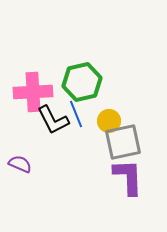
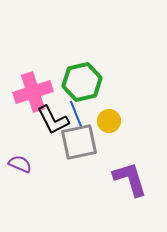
pink cross: rotated 15 degrees counterclockwise
gray square: moved 44 px left
purple L-shape: moved 2 px right, 2 px down; rotated 15 degrees counterclockwise
